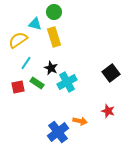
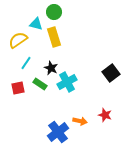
cyan triangle: moved 1 px right
green rectangle: moved 3 px right, 1 px down
red square: moved 1 px down
red star: moved 3 px left, 4 px down
